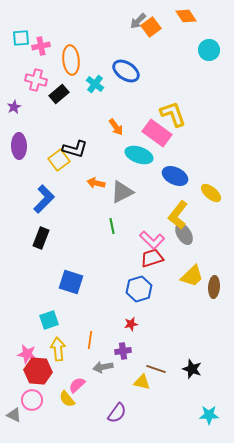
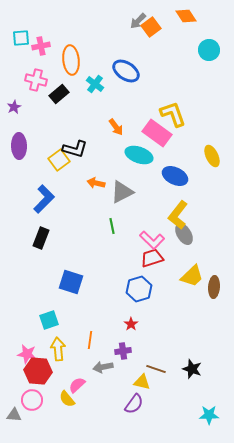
yellow ellipse at (211, 193): moved 1 px right, 37 px up; rotated 25 degrees clockwise
red star at (131, 324): rotated 24 degrees counterclockwise
purple semicircle at (117, 413): moved 17 px right, 9 px up
gray triangle at (14, 415): rotated 21 degrees counterclockwise
